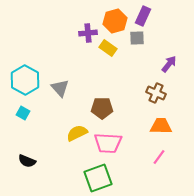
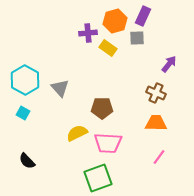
orange trapezoid: moved 5 px left, 3 px up
black semicircle: rotated 24 degrees clockwise
